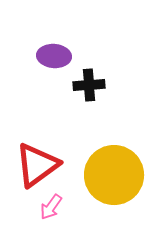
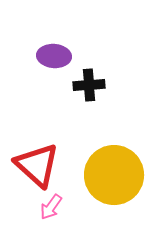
red triangle: rotated 42 degrees counterclockwise
